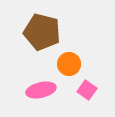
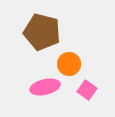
pink ellipse: moved 4 px right, 3 px up
